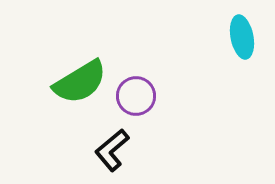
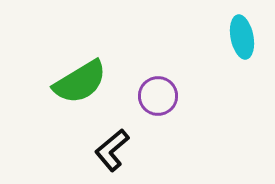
purple circle: moved 22 px right
